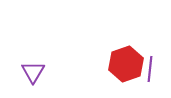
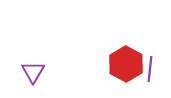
red hexagon: rotated 12 degrees counterclockwise
